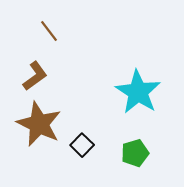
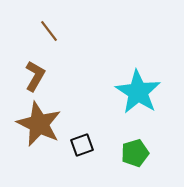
brown L-shape: rotated 24 degrees counterclockwise
black square: rotated 25 degrees clockwise
